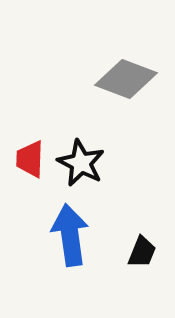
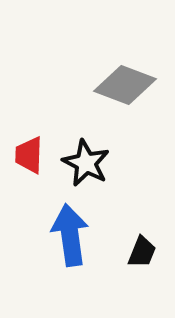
gray diamond: moved 1 px left, 6 px down
red trapezoid: moved 1 px left, 4 px up
black star: moved 5 px right
